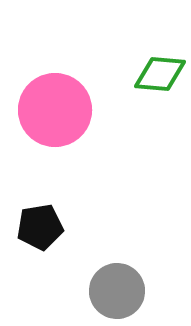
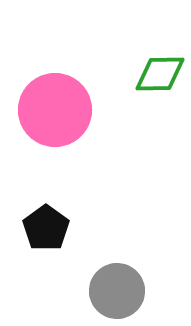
green diamond: rotated 6 degrees counterclockwise
black pentagon: moved 6 px right, 1 px down; rotated 27 degrees counterclockwise
